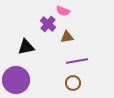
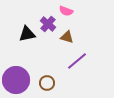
pink semicircle: moved 3 px right
brown triangle: rotated 24 degrees clockwise
black triangle: moved 1 px right, 13 px up
purple line: rotated 30 degrees counterclockwise
brown circle: moved 26 px left
